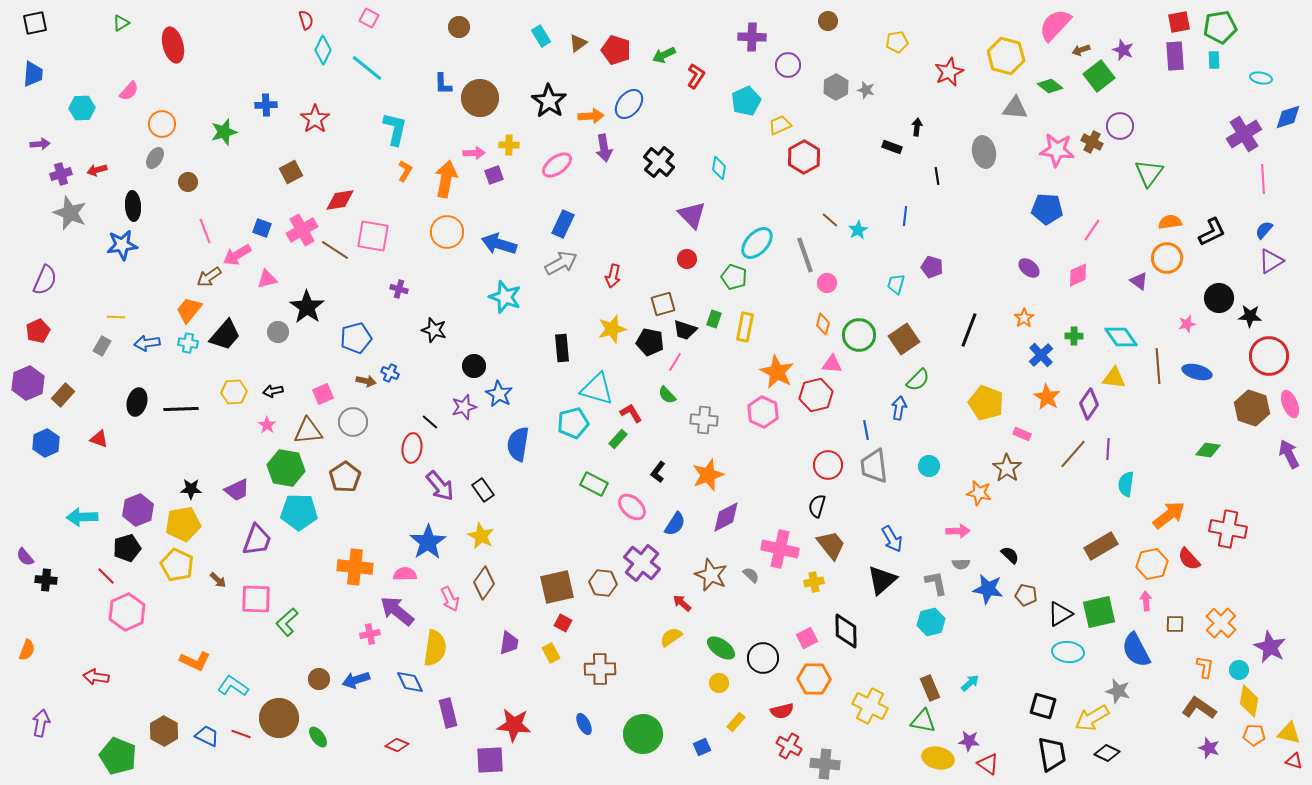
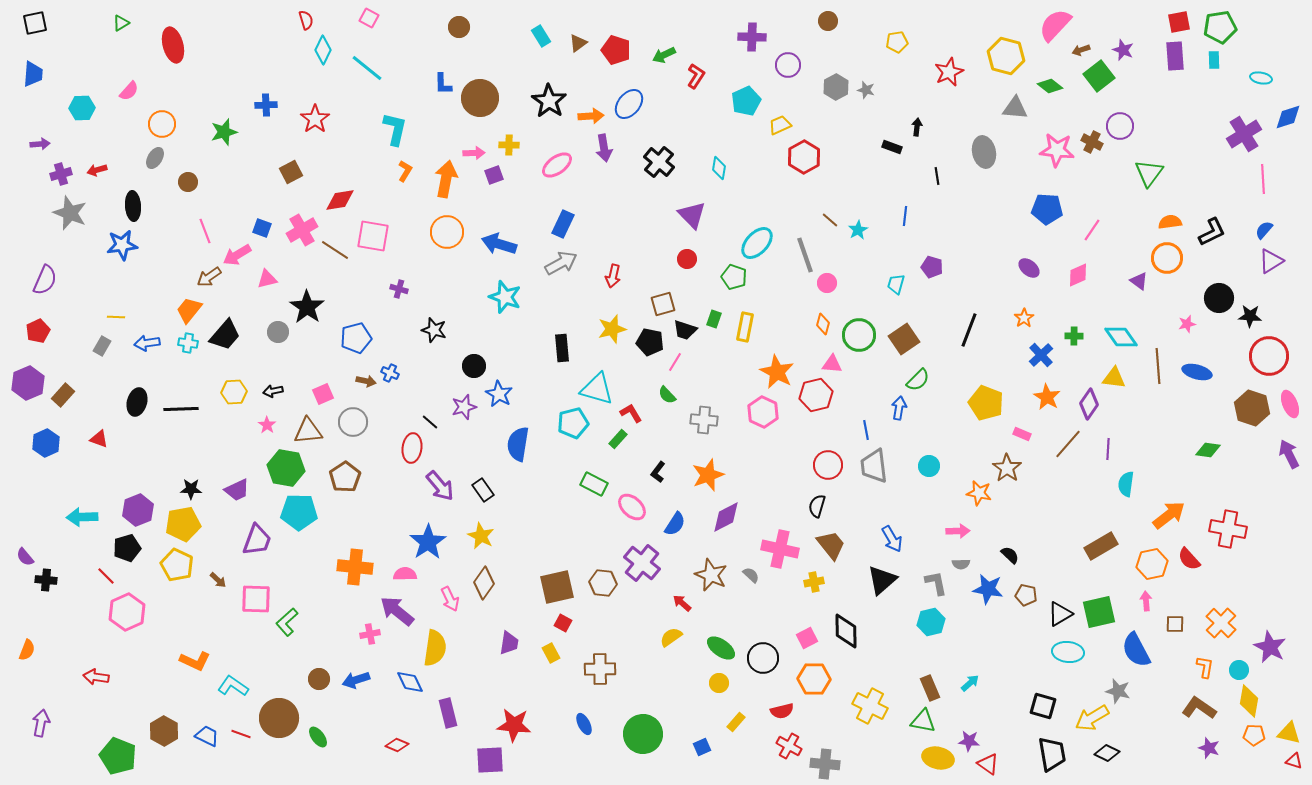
brown line at (1073, 454): moved 5 px left, 10 px up
